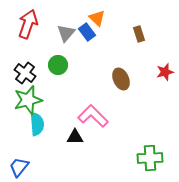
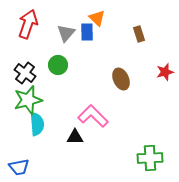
blue rectangle: rotated 36 degrees clockwise
blue trapezoid: rotated 140 degrees counterclockwise
